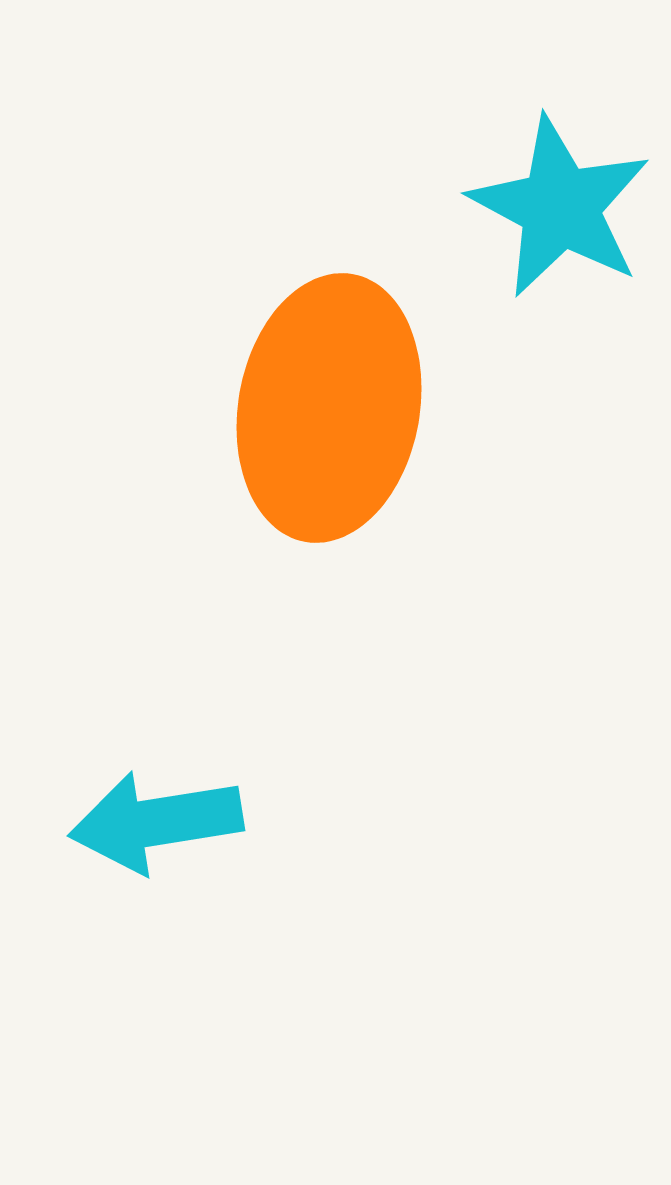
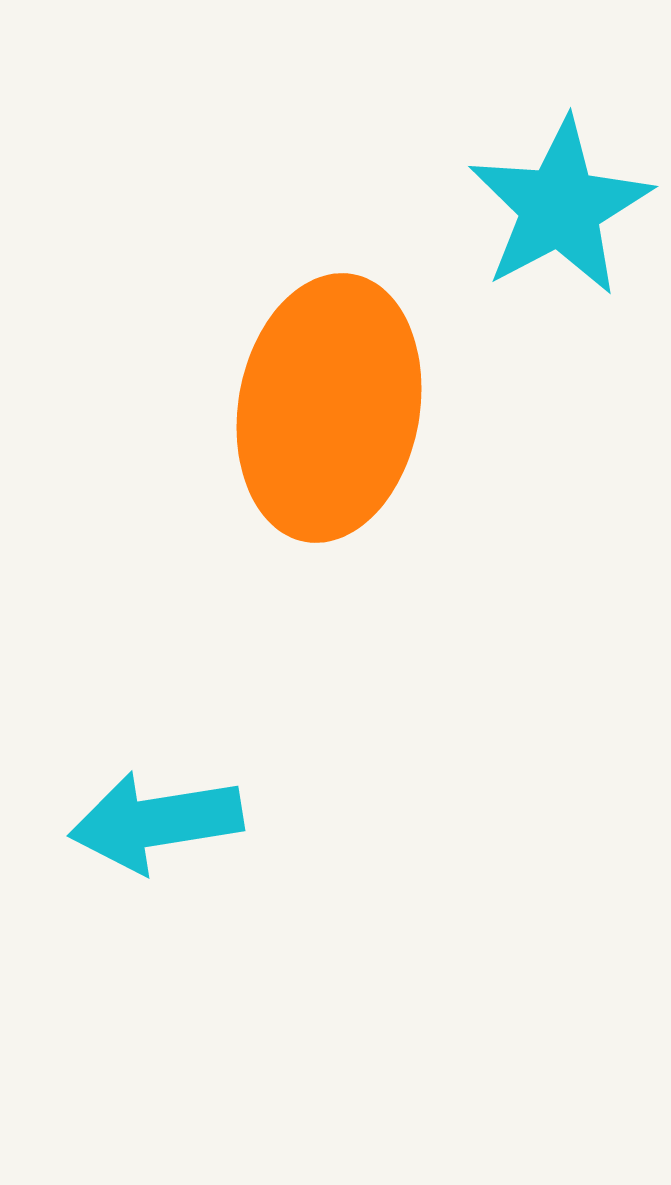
cyan star: rotated 16 degrees clockwise
